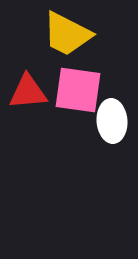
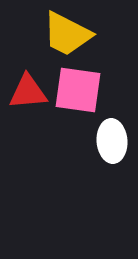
white ellipse: moved 20 px down
